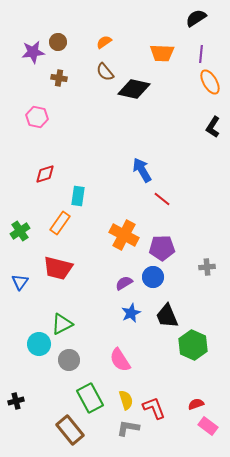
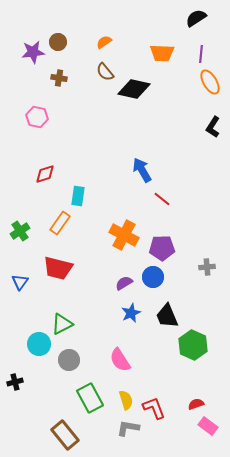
black cross: moved 1 px left, 19 px up
brown rectangle: moved 5 px left, 5 px down
